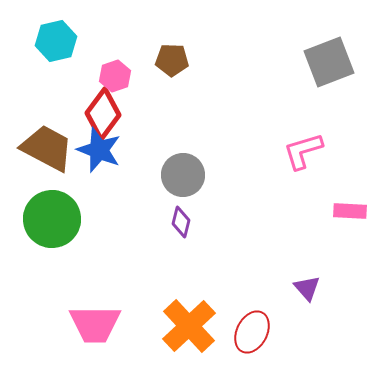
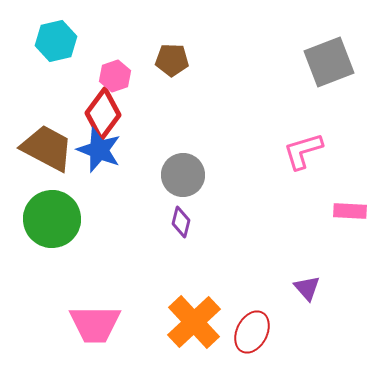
orange cross: moved 5 px right, 4 px up
